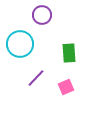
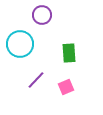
purple line: moved 2 px down
